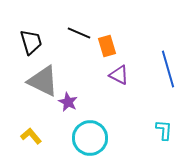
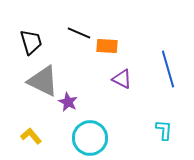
orange rectangle: rotated 70 degrees counterclockwise
purple triangle: moved 3 px right, 4 px down
